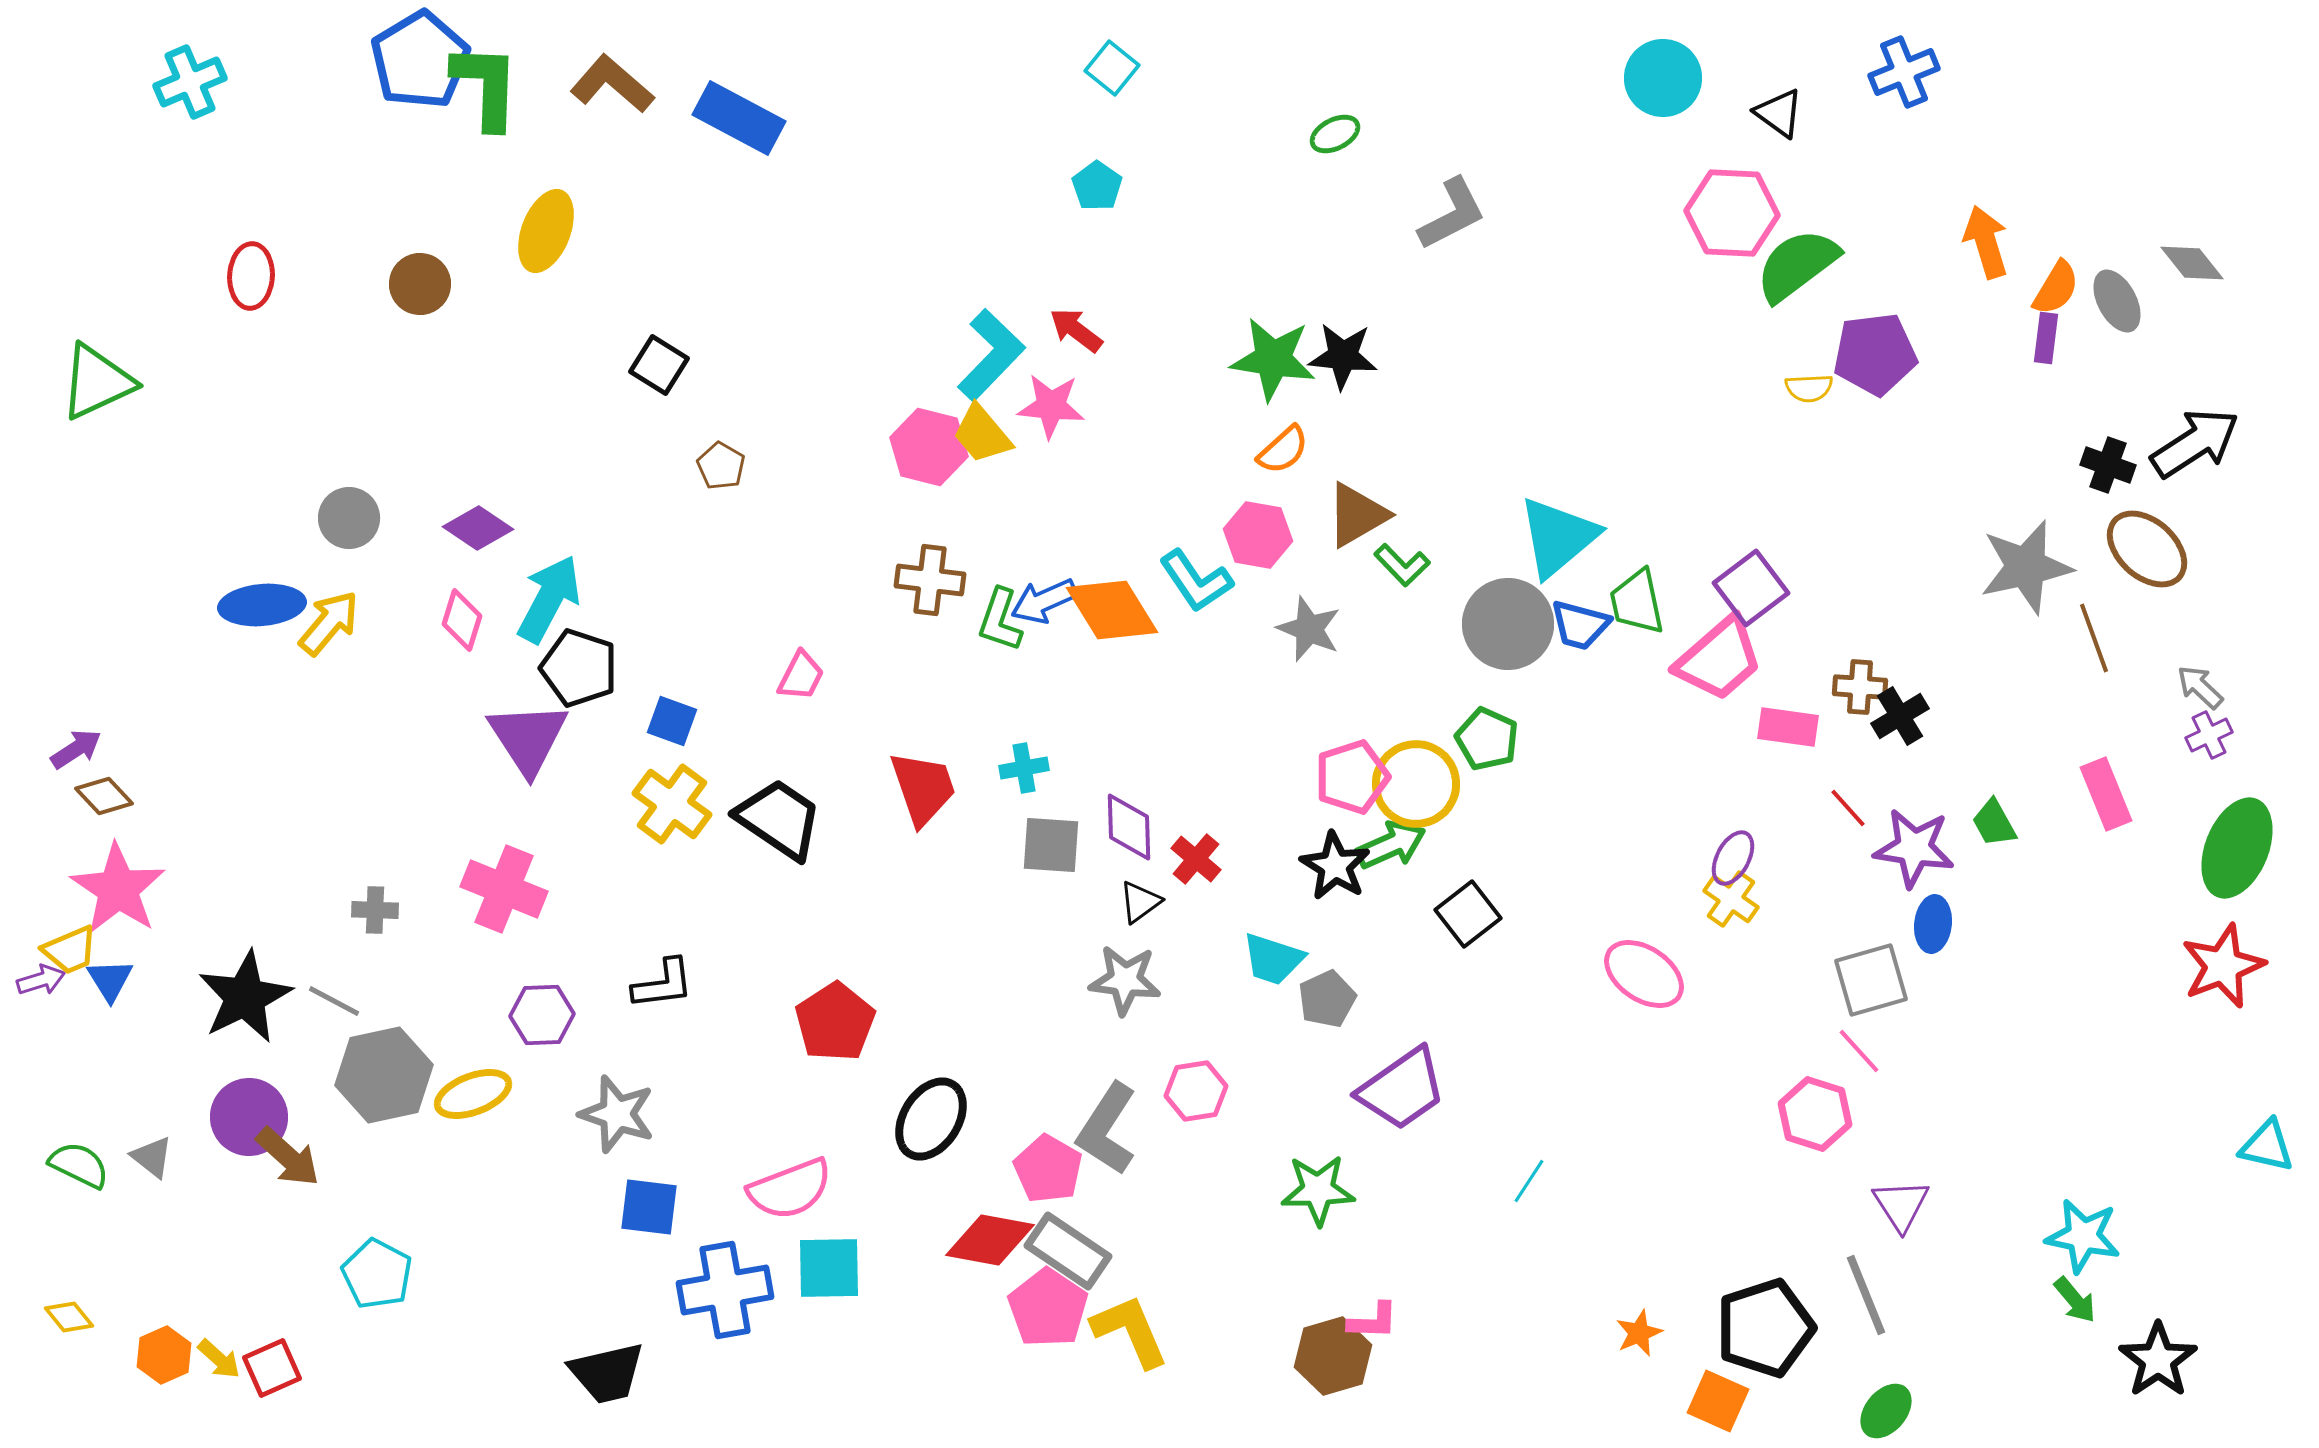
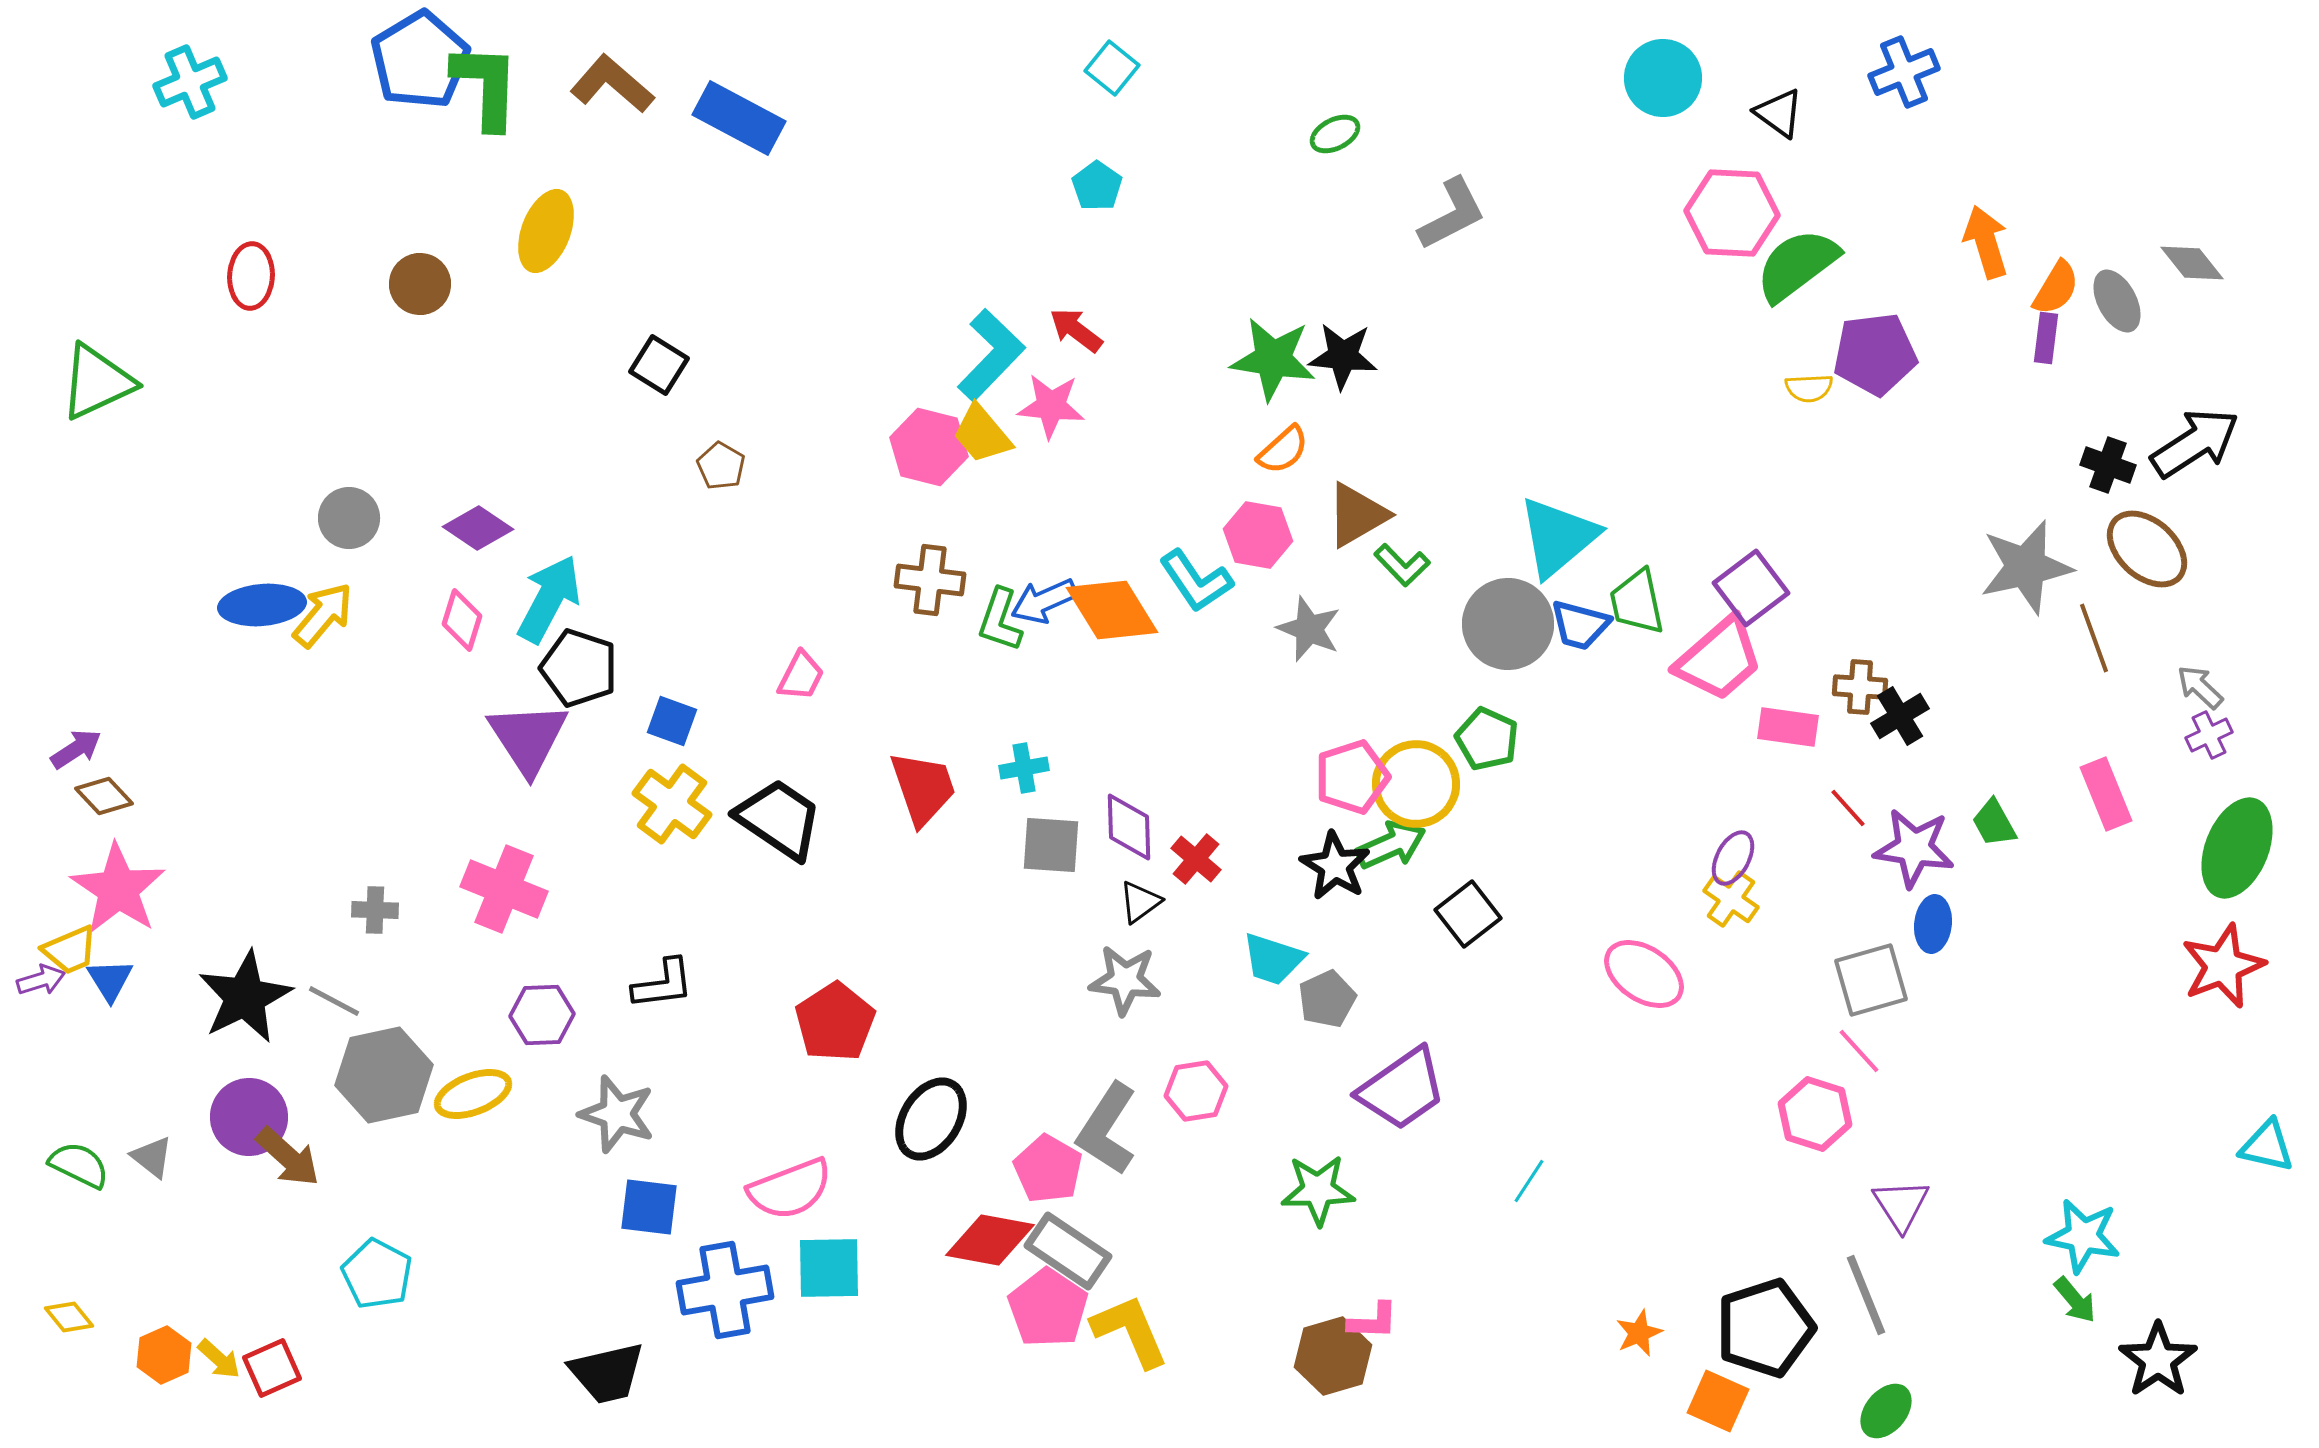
yellow arrow at (329, 623): moved 6 px left, 8 px up
